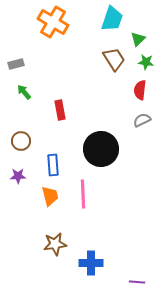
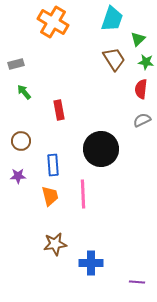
red semicircle: moved 1 px right, 1 px up
red rectangle: moved 1 px left
